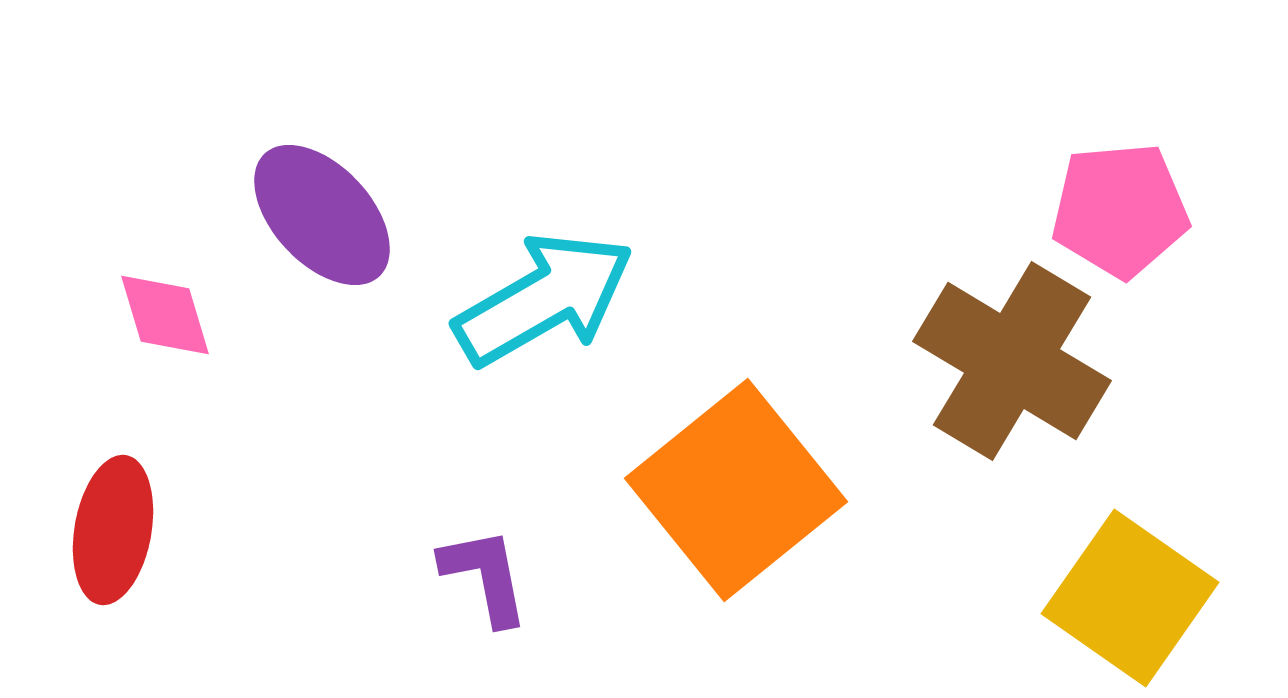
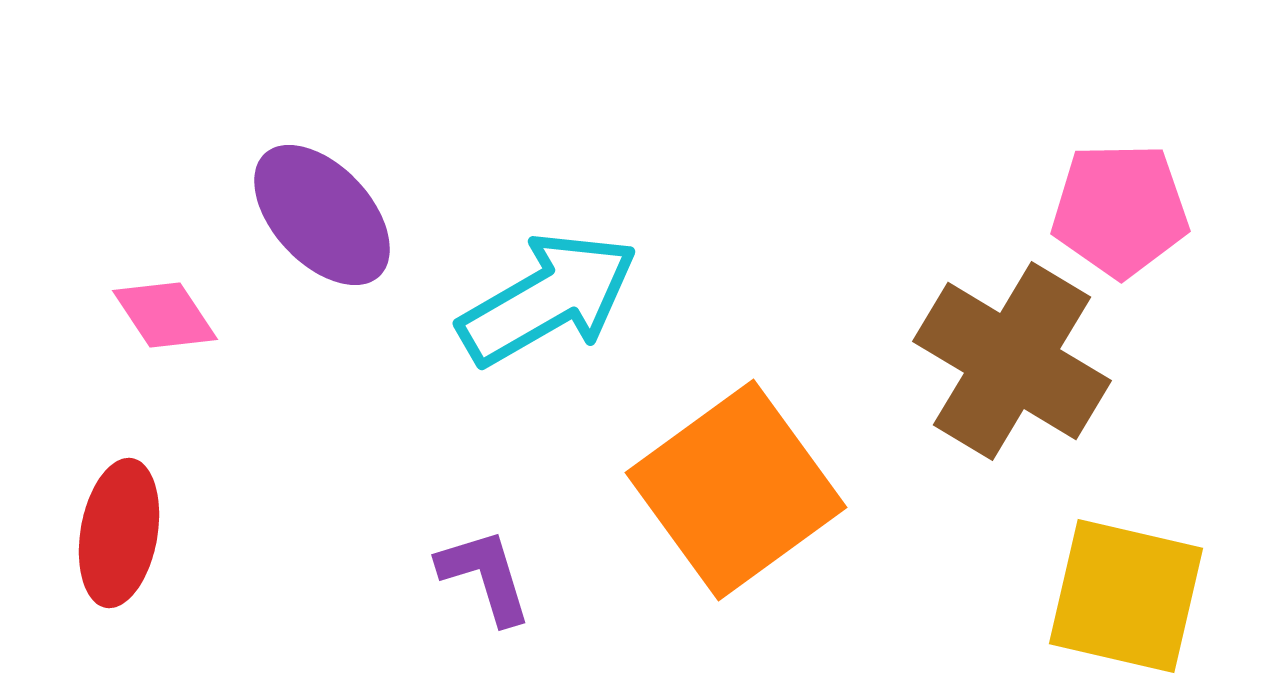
pink pentagon: rotated 4 degrees clockwise
cyan arrow: moved 4 px right
pink diamond: rotated 17 degrees counterclockwise
orange square: rotated 3 degrees clockwise
red ellipse: moved 6 px right, 3 px down
purple L-shape: rotated 6 degrees counterclockwise
yellow square: moved 4 px left, 2 px up; rotated 22 degrees counterclockwise
